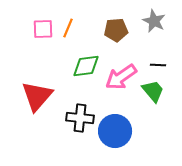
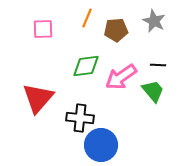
orange line: moved 19 px right, 10 px up
red triangle: moved 1 px right, 2 px down
blue circle: moved 14 px left, 14 px down
